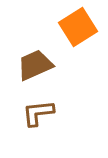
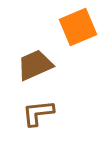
orange square: rotated 9 degrees clockwise
